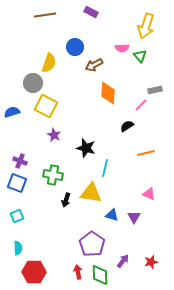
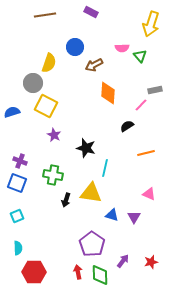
yellow arrow: moved 5 px right, 2 px up
